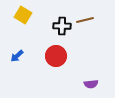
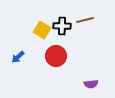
yellow square: moved 19 px right, 15 px down
blue arrow: moved 1 px right, 1 px down
